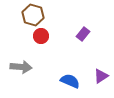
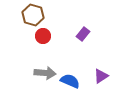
red circle: moved 2 px right
gray arrow: moved 24 px right, 6 px down
